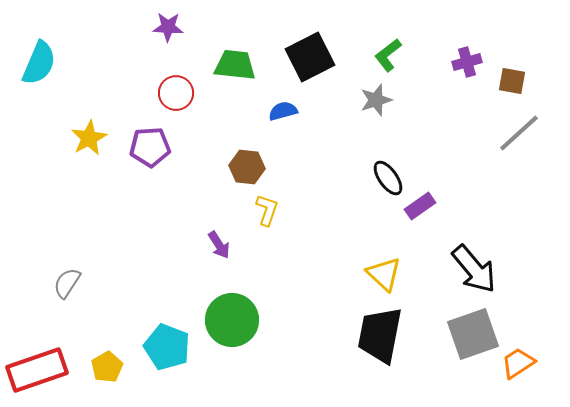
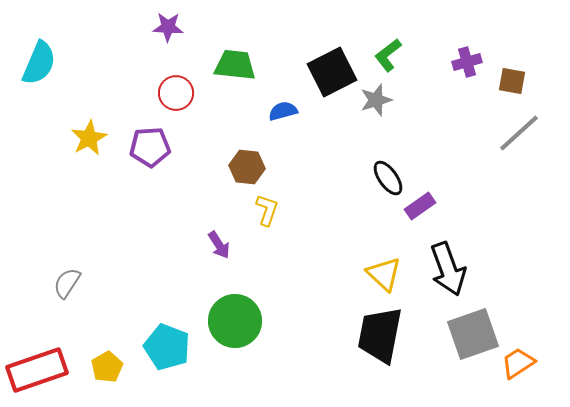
black square: moved 22 px right, 15 px down
black arrow: moved 26 px left; rotated 20 degrees clockwise
green circle: moved 3 px right, 1 px down
